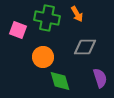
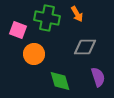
orange circle: moved 9 px left, 3 px up
purple semicircle: moved 2 px left, 1 px up
